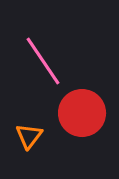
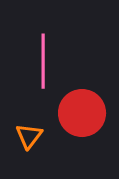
pink line: rotated 34 degrees clockwise
